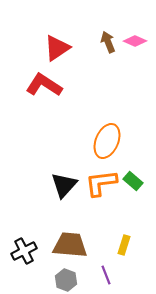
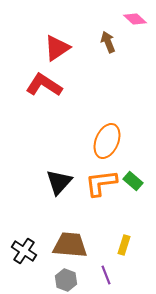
pink diamond: moved 22 px up; rotated 20 degrees clockwise
black triangle: moved 5 px left, 3 px up
black cross: rotated 30 degrees counterclockwise
